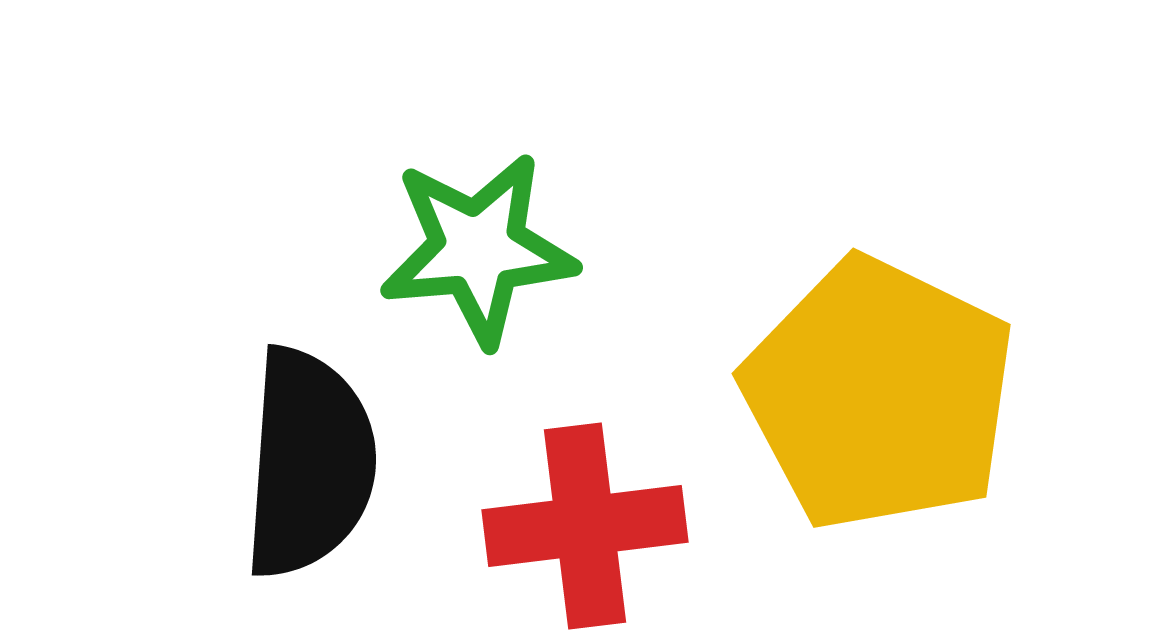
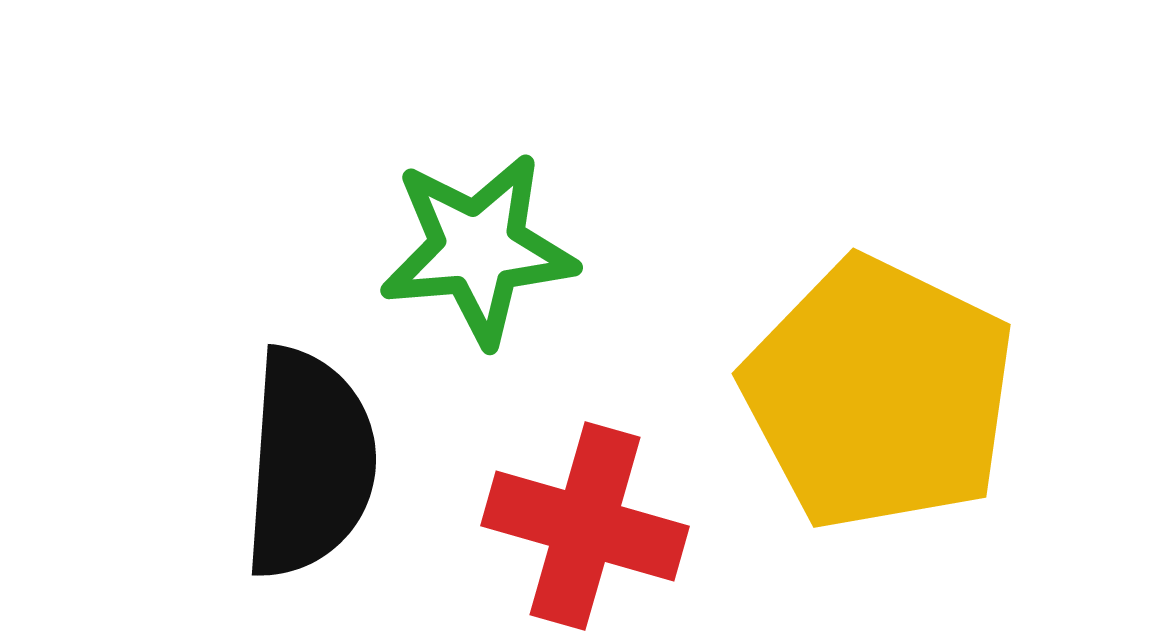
red cross: rotated 23 degrees clockwise
